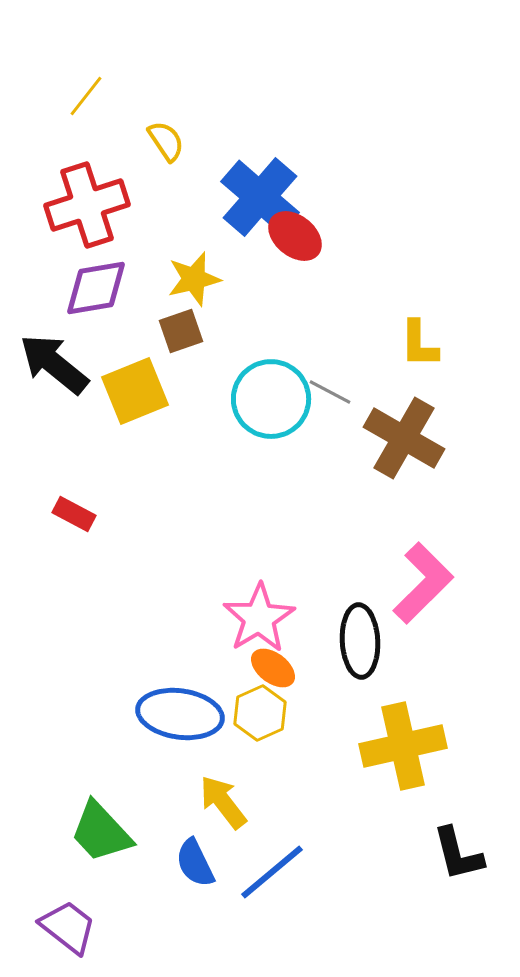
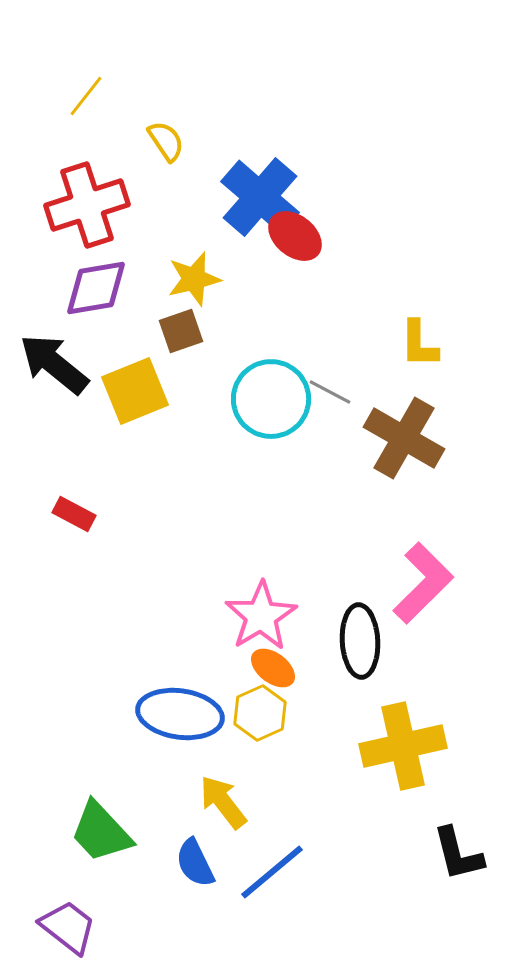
pink star: moved 2 px right, 2 px up
